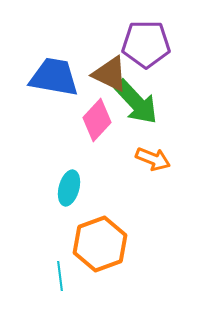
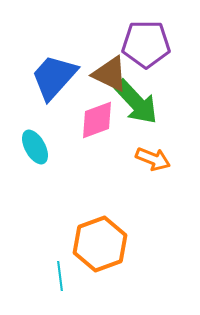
blue trapezoid: rotated 58 degrees counterclockwise
pink diamond: rotated 27 degrees clockwise
cyan ellipse: moved 34 px left, 41 px up; rotated 44 degrees counterclockwise
